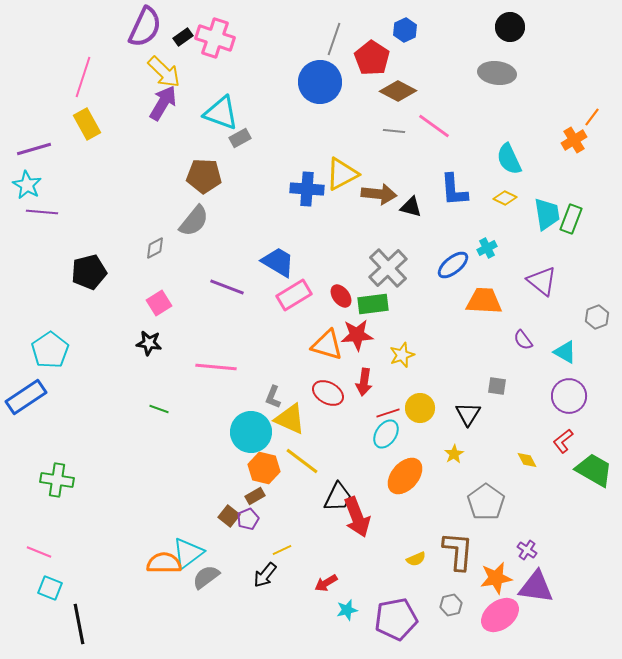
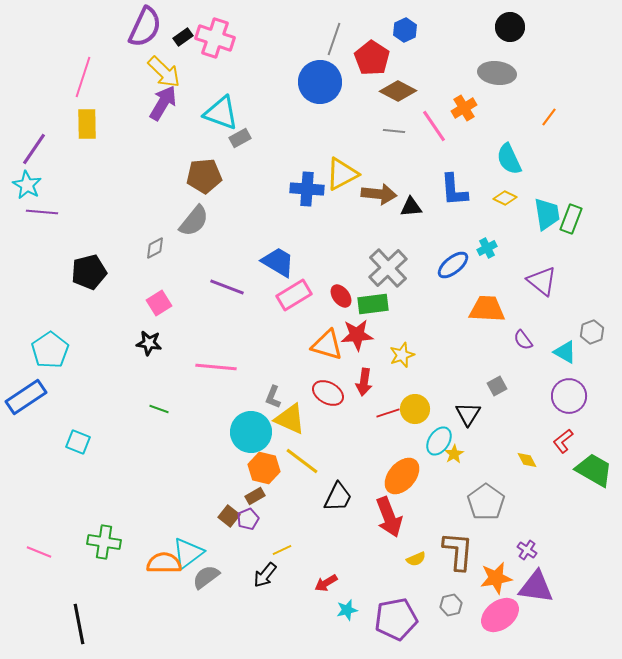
orange line at (592, 117): moved 43 px left
yellow rectangle at (87, 124): rotated 28 degrees clockwise
pink line at (434, 126): rotated 20 degrees clockwise
orange cross at (574, 140): moved 110 px left, 32 px up
purple line at (34, 149): rotated 40 degrees counterclockwise
brown pentagon at (204, 176): rotated 8 degrees counterclockwise
black triangle at (411, 207): rotated 20 degrees counterclockwise
orange trapezoid at (484, 301): moved 3 px right, 8 px down
gray hexagon at (597, 317): moved 5 px left, 15 px down
gray square at (497, 386): rotated 36 degrees counterclockwise
yellow circle at (420, 408): moved 5 px left, 1 px down
cyan ellipse at (386, 434): moved 53 px right, 7 px down
orange ellipse at (405, 476): moved 3 px left
green cross at (57, 480): moved 47 px right, 62 px down
red arrow at (357, 517): moved 32 px right
cyan square at (50, 588): moved 28 px right, 146 px up
